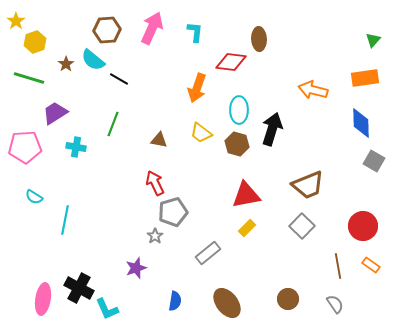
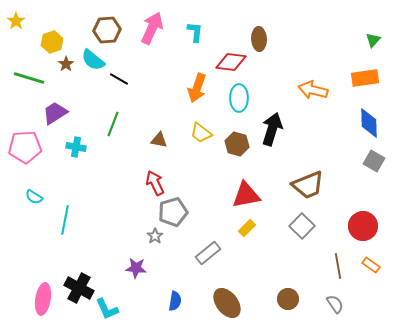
yellow hexagon at (35, 42): moved 17 px right
cyan ellipse at (239, 110): moved 12 px up
blue diamond at (361, 123): moved 8 px right
purple star at (136, 268): rotated 25 degrees clockwise
